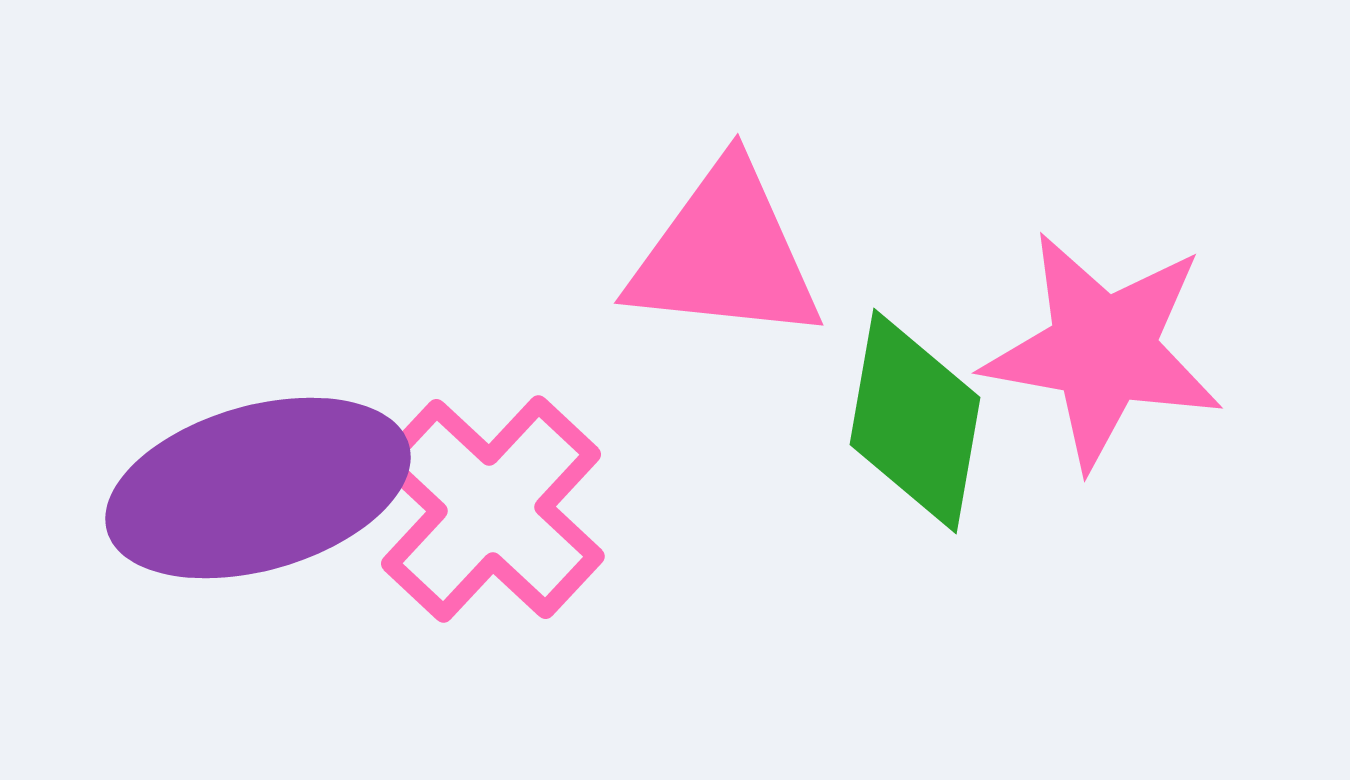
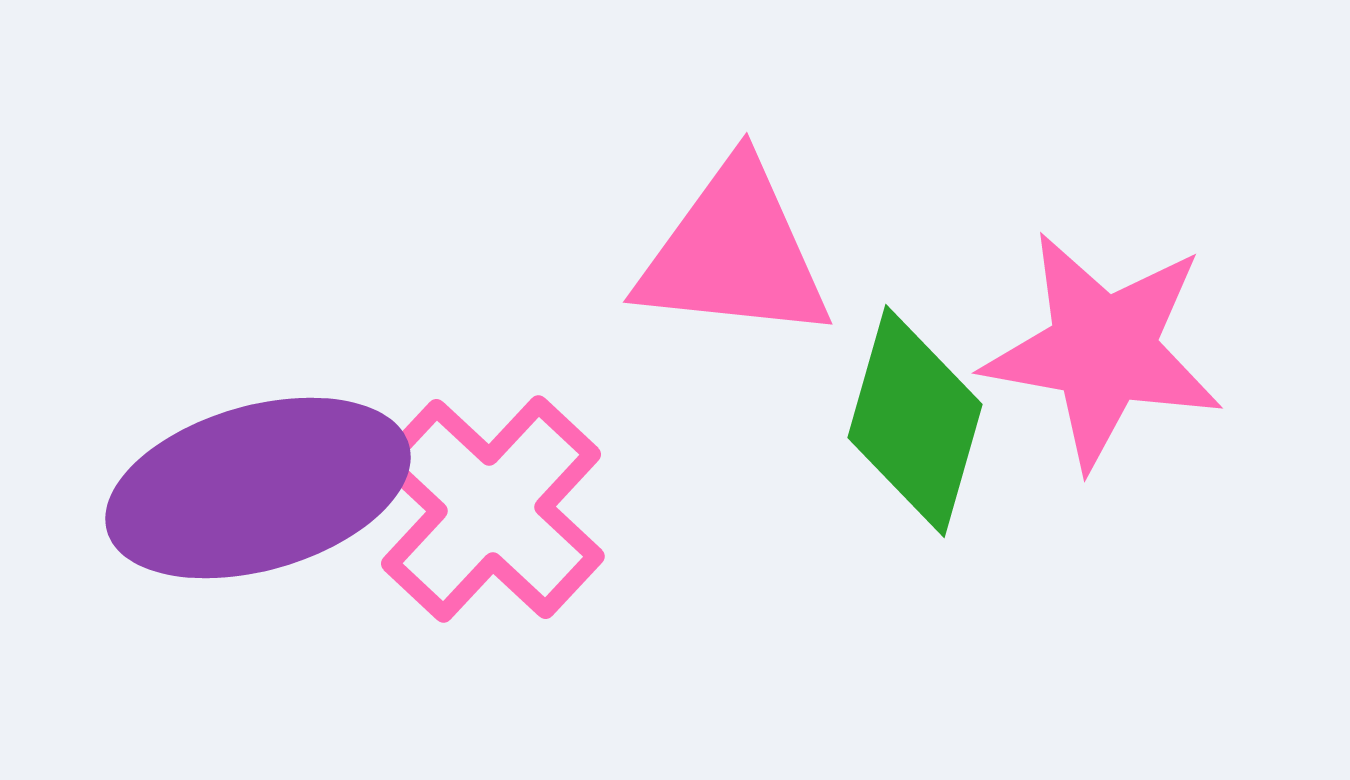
pink triangle: moved 9 px right, 1 px up
green diamond: rotated 6 degrees clockwise
